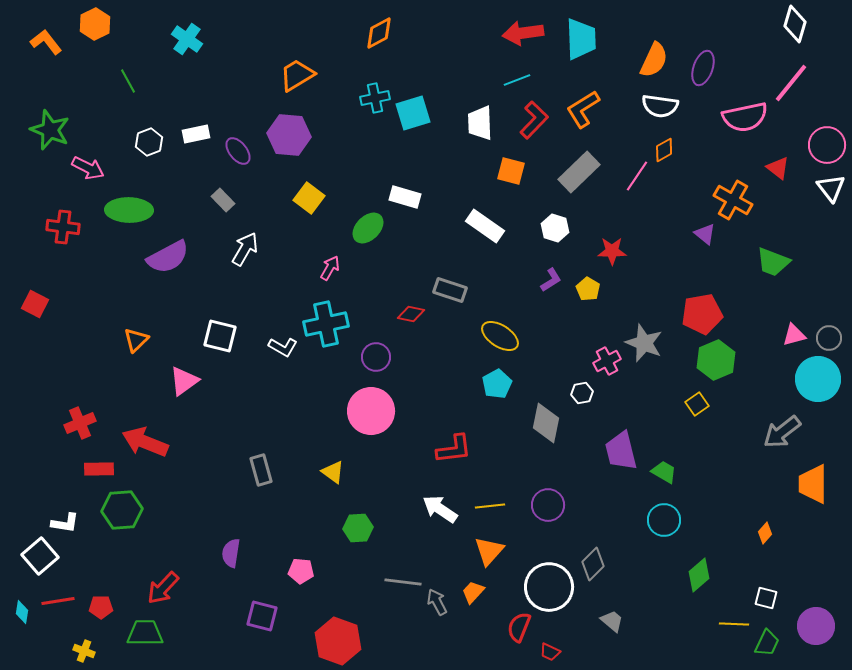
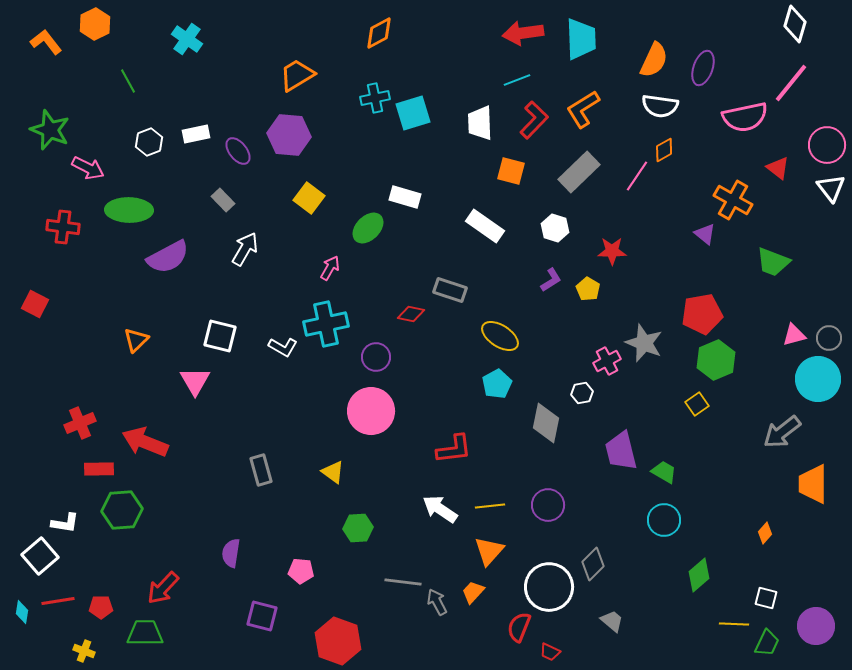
pink triangle at (184, 381): moved 11 px right; rotated 24 degrees counterclockwise
